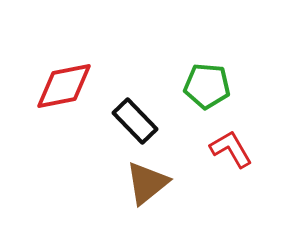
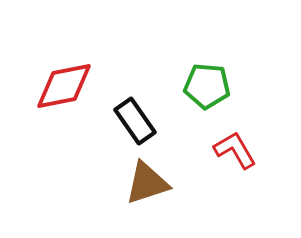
black rectangle: rotated 9 degrees clockwise
red L-shape: moved 4 px right, 1 px down
brown triangle: rotated 21 degrees clockwise
